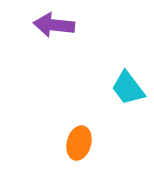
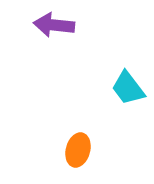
orange ellipse: moved 1 px left, 7 px down
